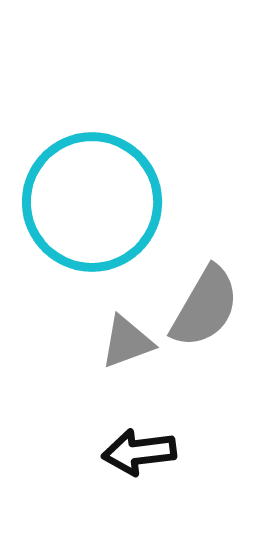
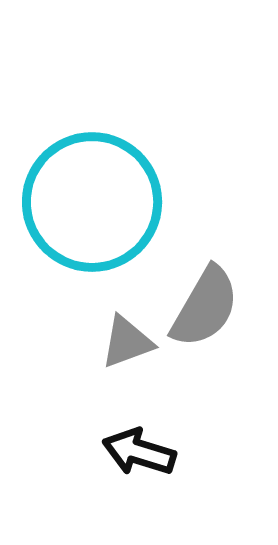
black arrow: rotated 24 degrees clockwise
